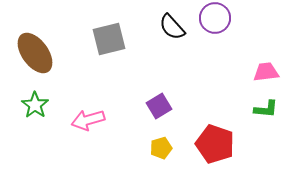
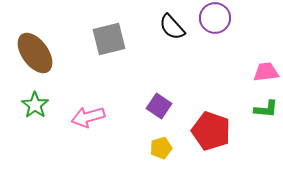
purple square: rotated 25 degrees counterclockwise
pink arrow: moved 3 px up
red pentagon: moved 4 px left, 13 px up
